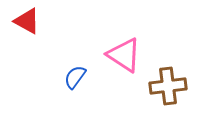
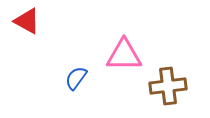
pink triangle: rotated 33 degrees counterclockwise
blue semicircle: moved 1 px right, 1 px down
